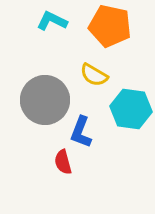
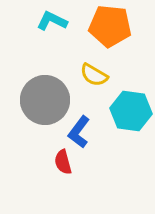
orange pentagon: rotated 6 degrees counterclockwise
cyan hexagon: moved 2 px down
blue L-shape: moved 2 px left; rotated 16 degrees clockwise
